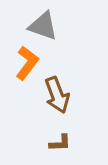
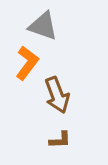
brown L-shape: moved 3 px up
